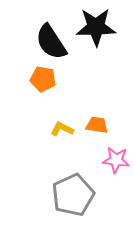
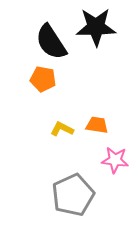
pink star: moved 1 px left
